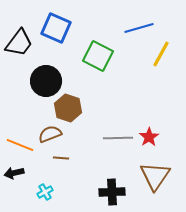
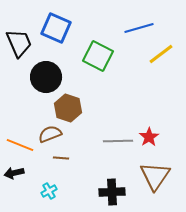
black trapezoid: rotated 60 degrees counterclockwise
yellow line: rotated 24 degrees clockwise
black circle: moved 4 px up
gray line: moved 3 px down
cyan cross: moved 4 px right, 1 px up
